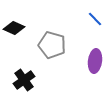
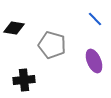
black diamond: rotated 15 degrees counterclockwise
purple ellipse: moved 1 px left; rotated 30 degrees counterclockwise
black cross: rotated 30 degrees clockwise
